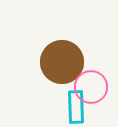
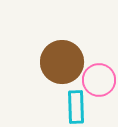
pink circle: moved 8 px right, 7 px up
